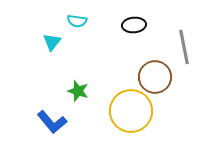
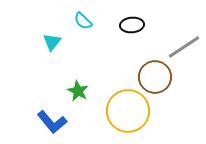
cyan semicircle: moved 6 px right; rotated 36 degrees clockwise
black ellipse: moved 2 px left
gray line: rotated 68 degrees clockwise
green star: rotated 10 degrees clockwise
yellow circle: moved 3 px left
